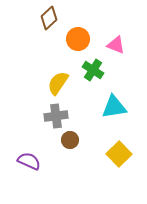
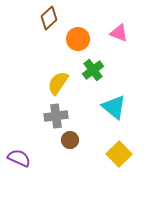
pink triangle: moved 3 px right, 12 px up
green cross: rotated 20 degrees clockwise
cyan triangle: rotated 48 degrees clockwise
purple semicircle: moved 10 px left, 3 px up
